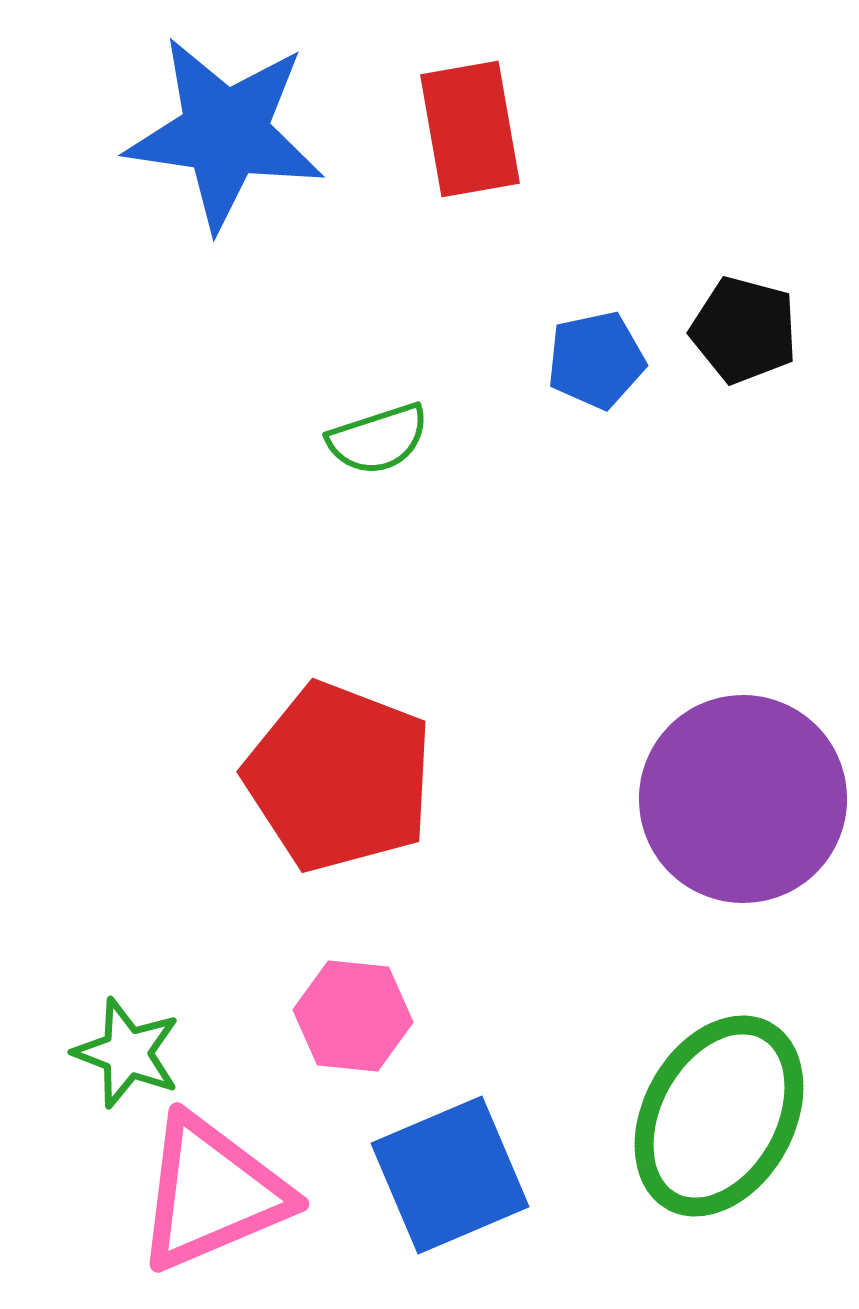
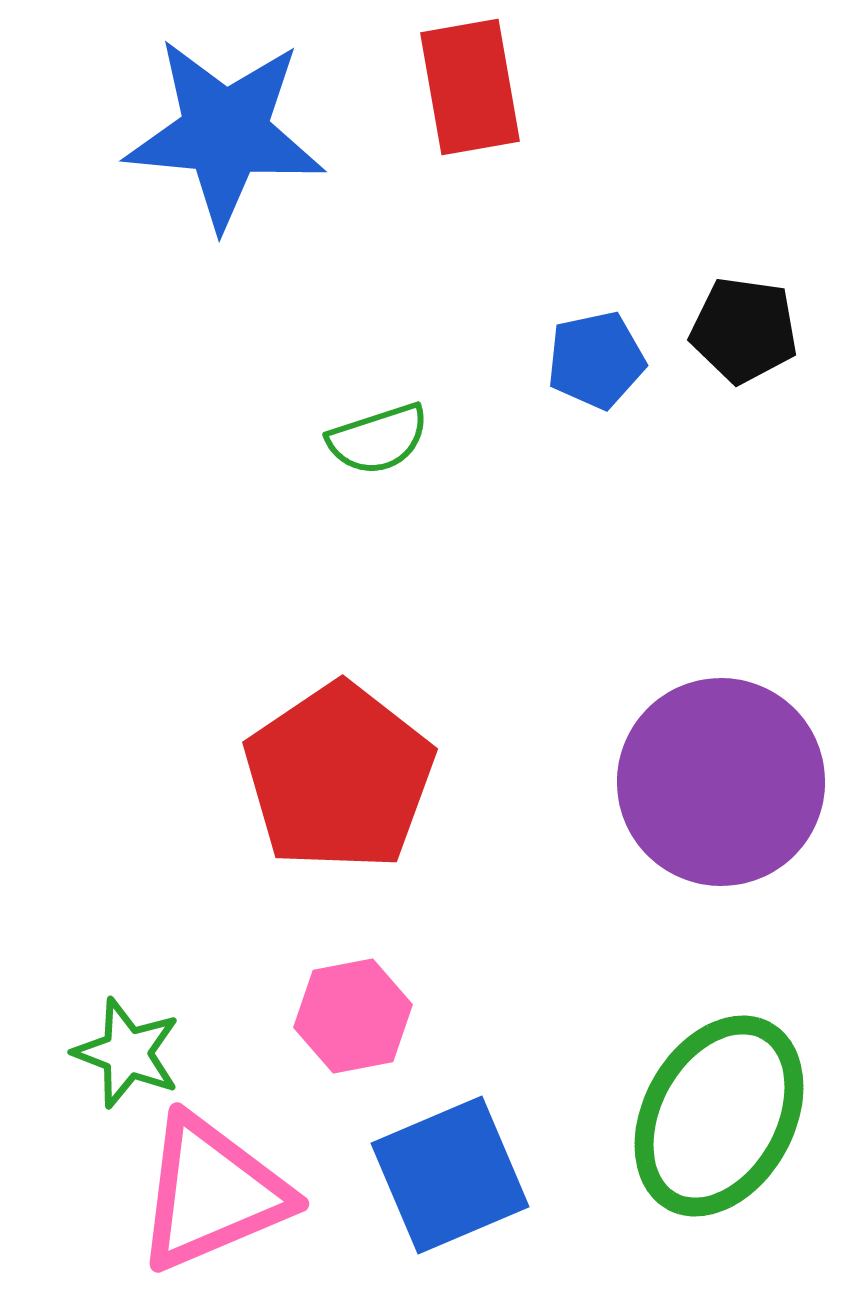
red rectangle: moved 42 px up
blue star: rotated 3 degrees counterclockwise
black pentagon: rotated 7 degrees counterclockwise
red pentagon: rotated 17 degrees clockwise
purple circle: moved 22 px left, 17 px up
pink hexagon: rotated 17 degrees counterclockwise
